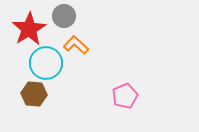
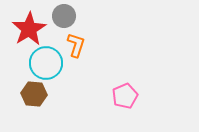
orange L-shape: rotated 65 degrees clockwise
